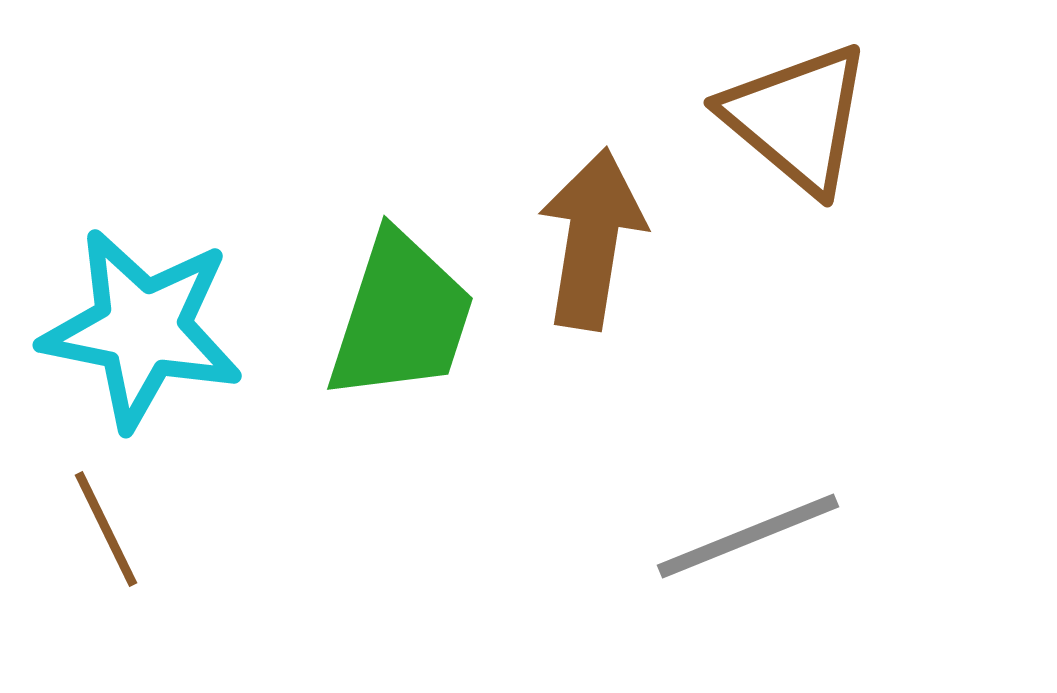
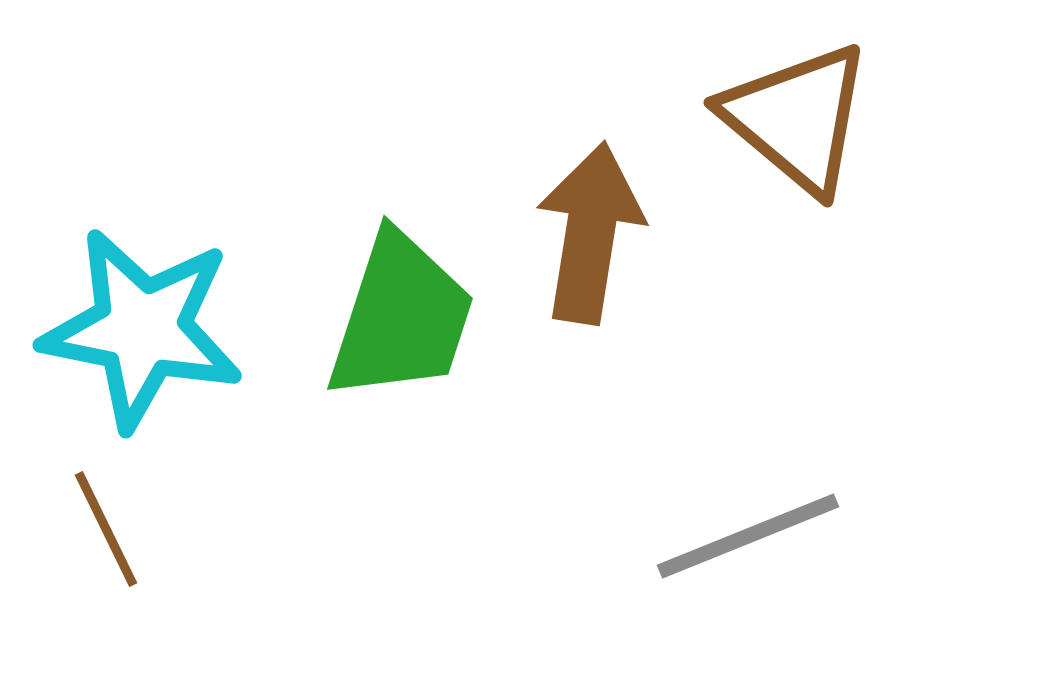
brown arrow: moved 2 px left, 6 px up
